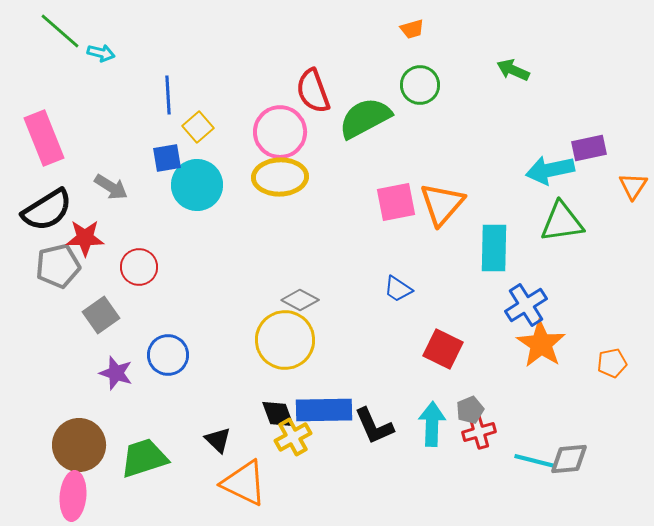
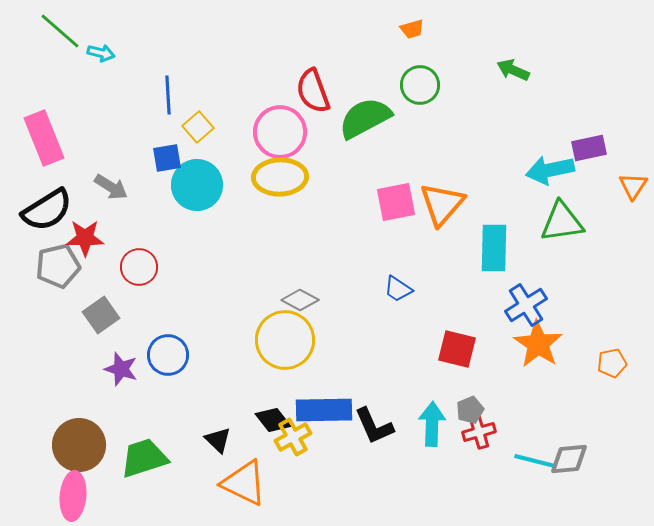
orange star at (541, 344): moved 3 px left
red square at (443, 349): moved 14 px right; rotated 12 degrees counterclockwise
purple star at (116, 373): moved 5 px right, 4 px up
black diamond at (278, 414): moved 5 px left, 6 px down; rotated 18 degrees counterclockwise
